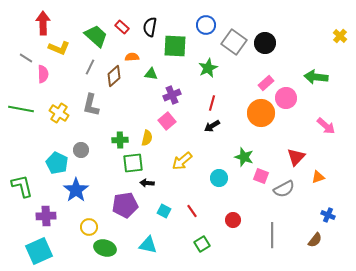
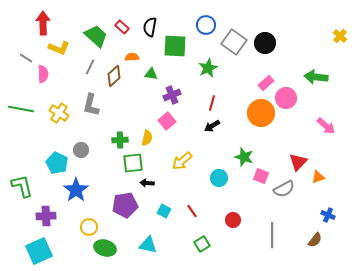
red triangle at (296, 157): moved 2 px right, 5 px down
